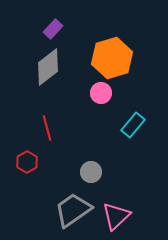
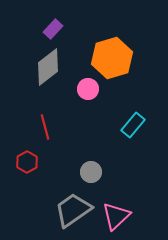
pink circle: moved 13 px left, 4 px up
red line: moved 2 px left, 1 px up
